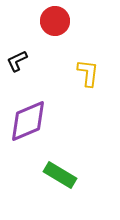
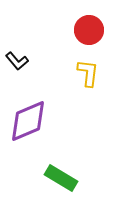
red circle: moved 34 px right, 9 px down
black L-shape: rotated 105 degrees counterclockwise
green rectangle: moved 1 px right, 3 px down
